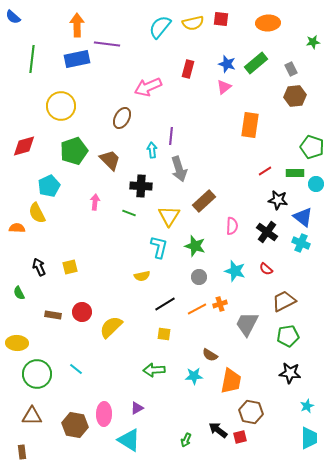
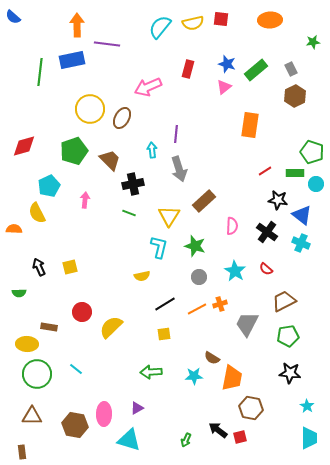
orange ellipse at (268, 23): moved 2 px right, 3 px up
green line at (32, 59): moved 8 px right, 13 px down
blue rectangle at (77, 59): moved 5 px left, 1 px down
green rectangle at (256, 63): moved 7 px down
brown hexagon at (295, 96): rotated 20 degrees counterclockwise
yellow circle at (61, 106): moved 29 px right, 3 px down
purple line at (171, 136): moved 5 px right, 2 px up
green pentagon at (312, 147): moved 5 px down
black cross at (141, 186): moved 8 px left, 2 px up; rotated 15 degrees counterclockwise
pink arrow at (95, 202): moved 10 px left, 2 px up
blue triangle at (303, 217): moved 1 px left, 2 px up
orange semicircle at (17, 228): moved 3 px left, 1 px down
cyan star at (235, 271): rotated 15 degrees clockwise
green semicircle at (19, 293): rotated 64 degrees counterclockwise
brown rectangle at (53, 315): moved 4 px left, 12 px down
yellow square at (164, 334): rotated 16 degrees counterclockwise
yellow ellipse at (17, 343): moved 10 px right, 1 px down
brown semicircle at (210, 355): moved 2 px right, 3 px down
green arrow at (154, 370): moved 3 px left, 2 px down
orange trapezoid at (231, 381): moved 1 px right, 3 px up
cyan star at (307, 406): rotated 16 degrees counterclockwise
brown hexagon at (251, 412): moved 4 px up
cyan triangle at (129, 440): rotated 15 degrees counterclockwise
